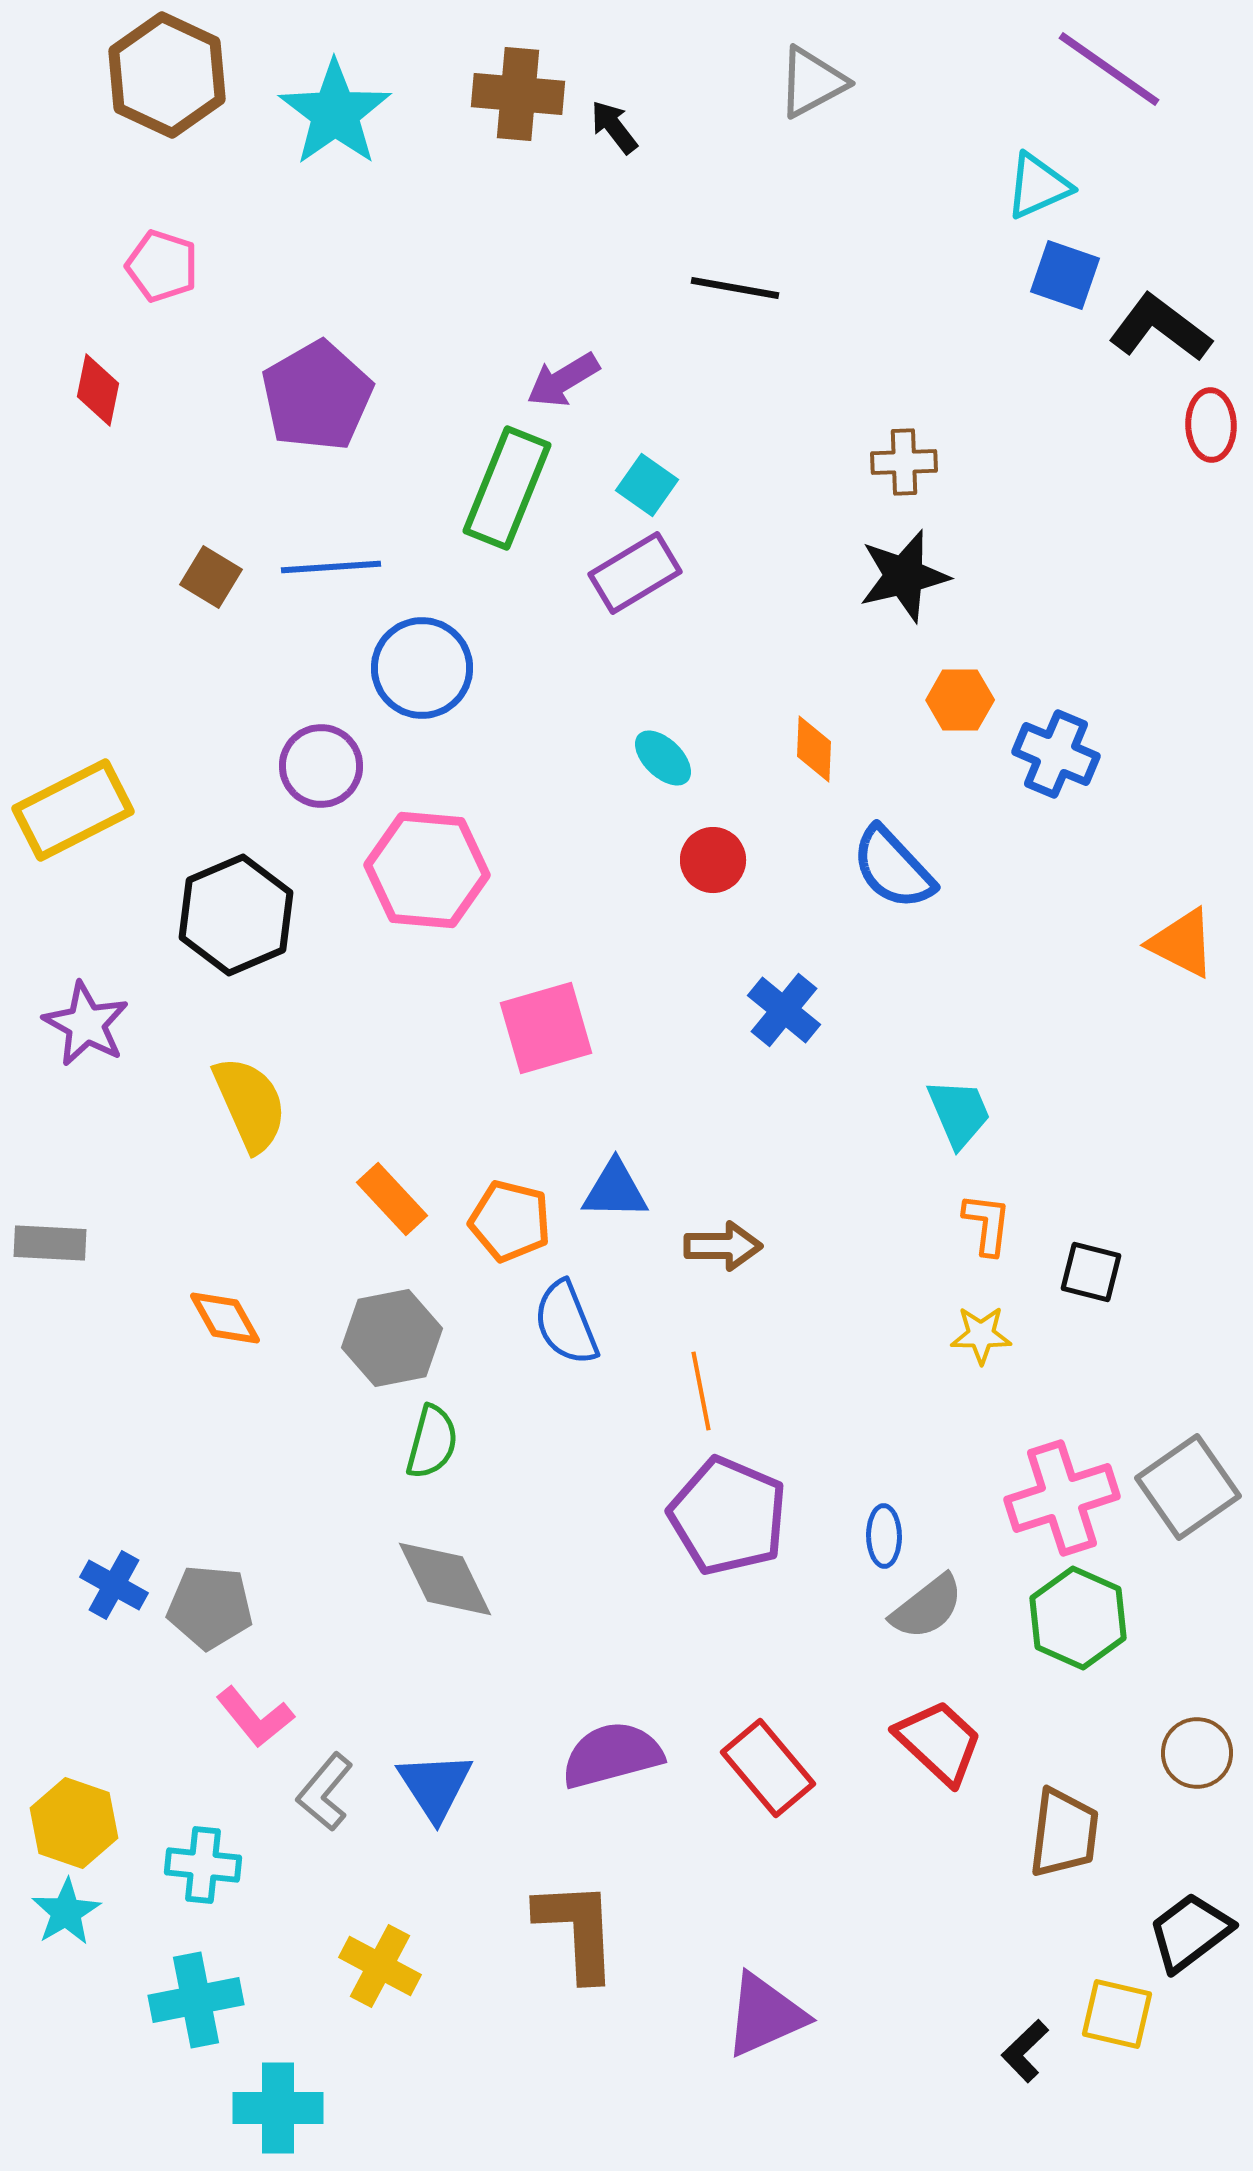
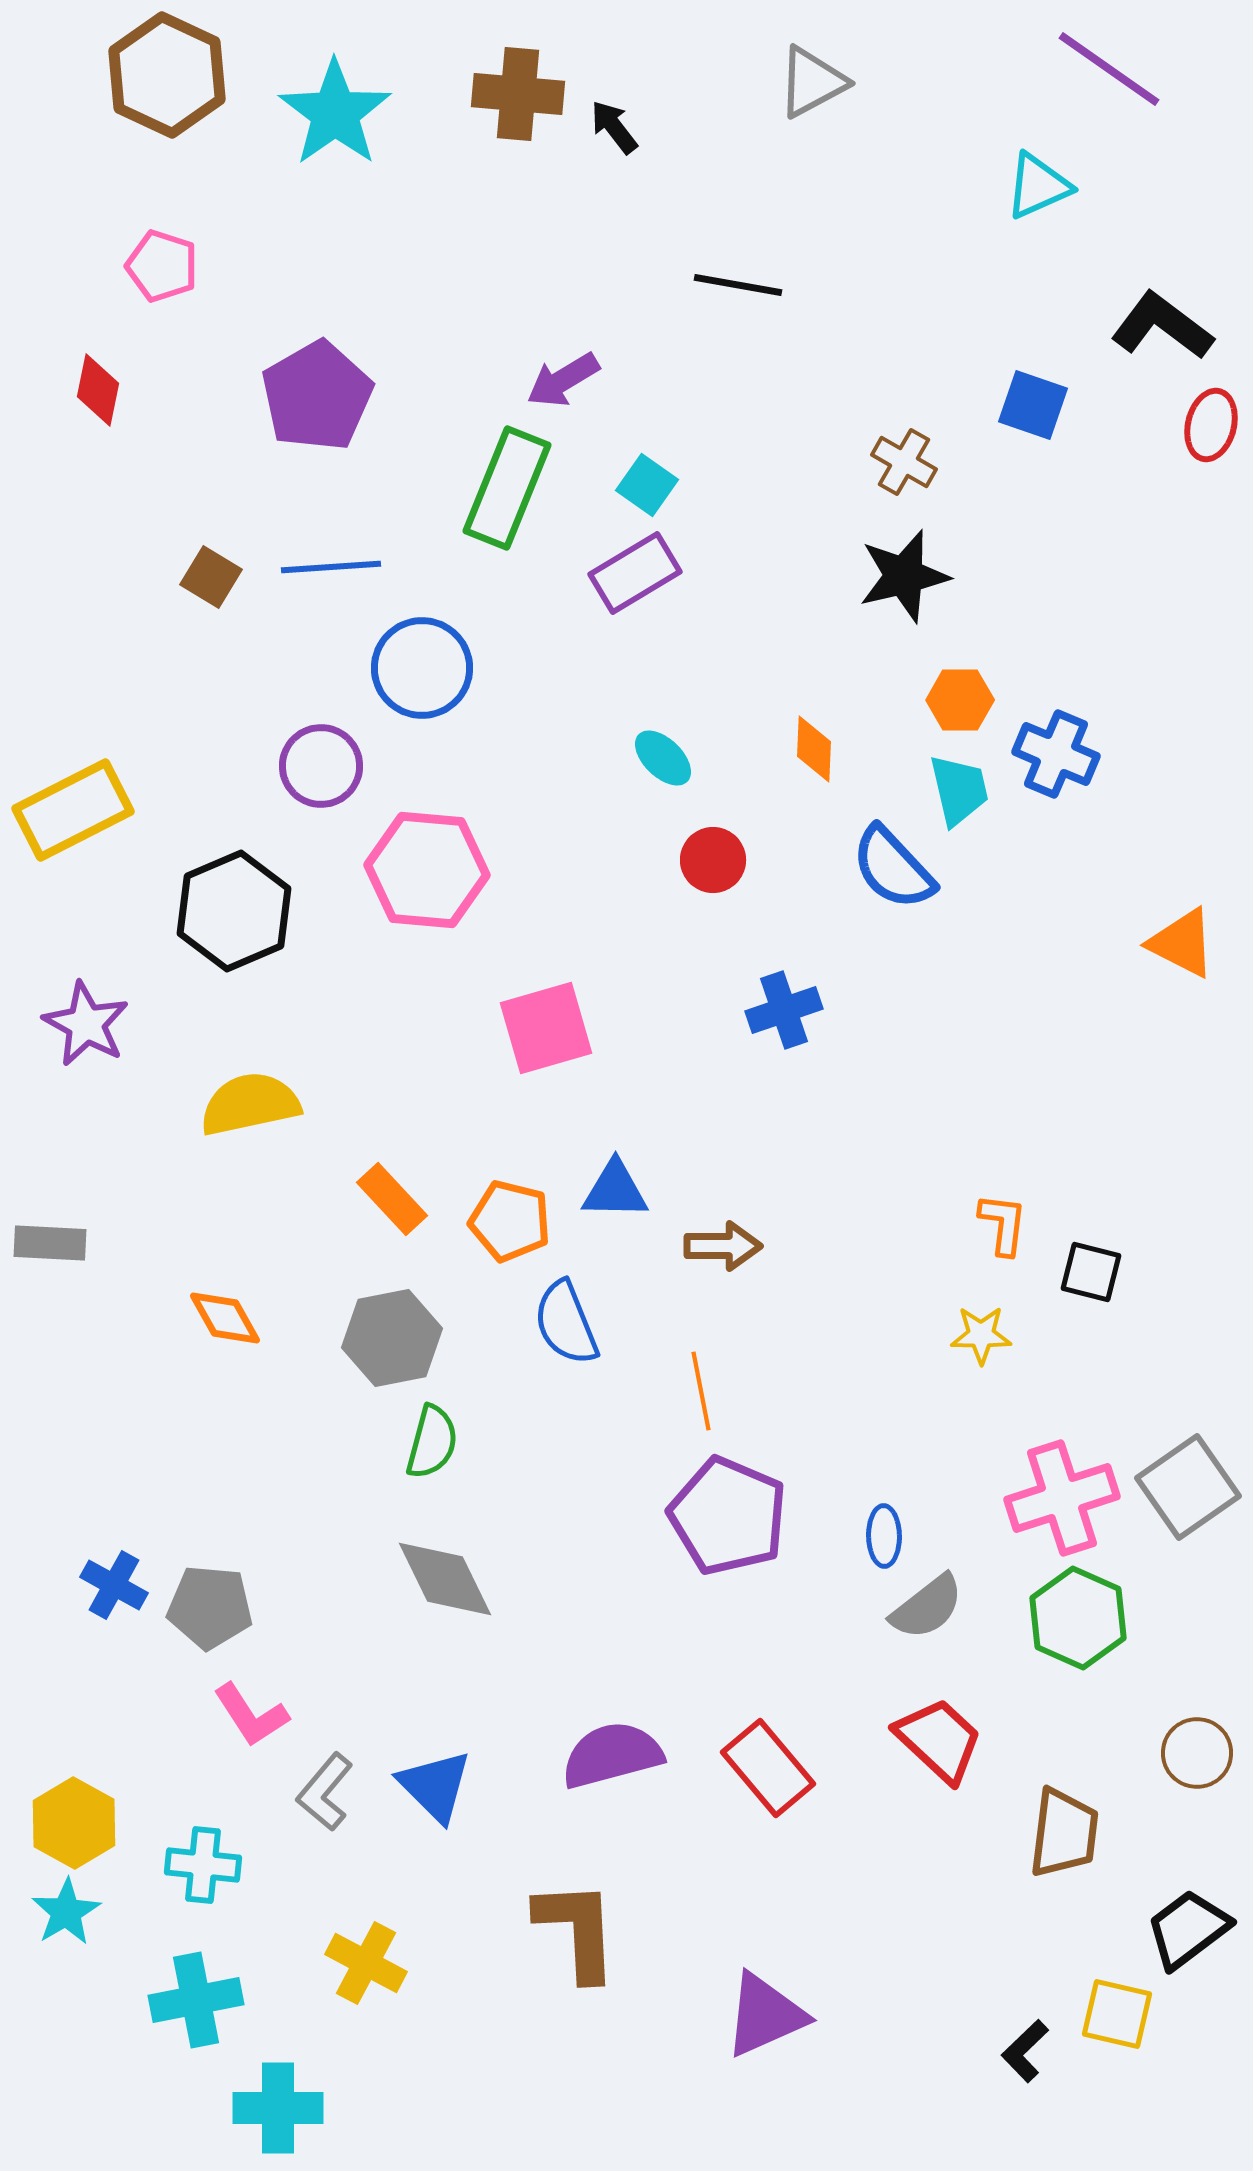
blue square at (1065, 275): moved 32 px left, 130 px down
black line at (735, 288): moved 3 px right, 3 px up
black L-shape at (1160, 328): moved 2 px right, 2 px up
red ellipse at (1211, 425): rotated 16 degrees clockwise
brown cross at (904, 462): rotated 32 degrees clockwise
black hexagon at (236, 915): moved 2 px left, 4 px up
blue cross at (784, 1010): rotated 32 degrees clockwise
yellow semicircle at (250, 1104): rotated 78 degrees counterclockwise
cyan trapezoid at (959, 1113): moved 323 px up; rotated 10 degrees clockwise
orange L-shape at (987, 1224): moved 16 px right
pink L-shape at (255, 1717): moved 4 px left, 2 px up; rotated 6 degrees clockwise
red trapezoid at (939, 1742): moved 2 px up
blue triangle at (435, 1786): rotated 12 degrees counterclockwise
yellow hexagon at (74, 1823): rotated 10 degrees clockwise
black trapezoid at (1190, 1932): moved 2 px left, 3 px up
yellow cross at (380, 1966): moved 14 px left, 3 px up
